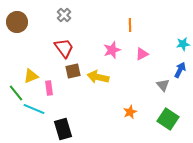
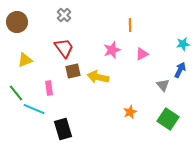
yellow triangle: moved 6 px left, 16 px up
